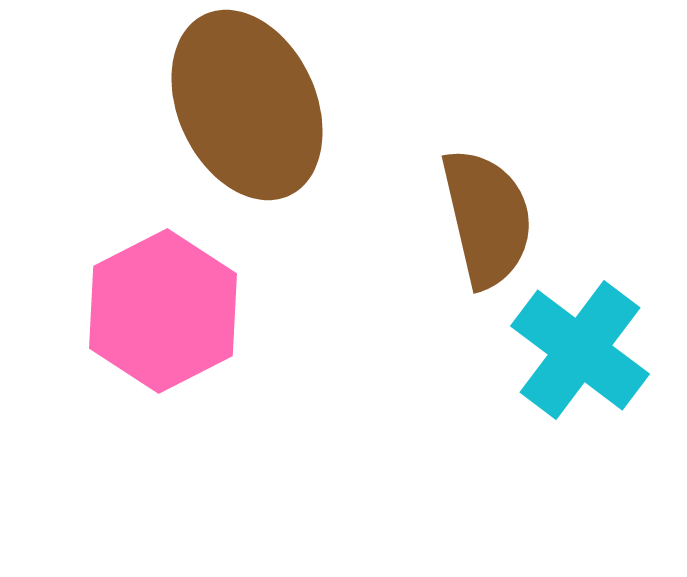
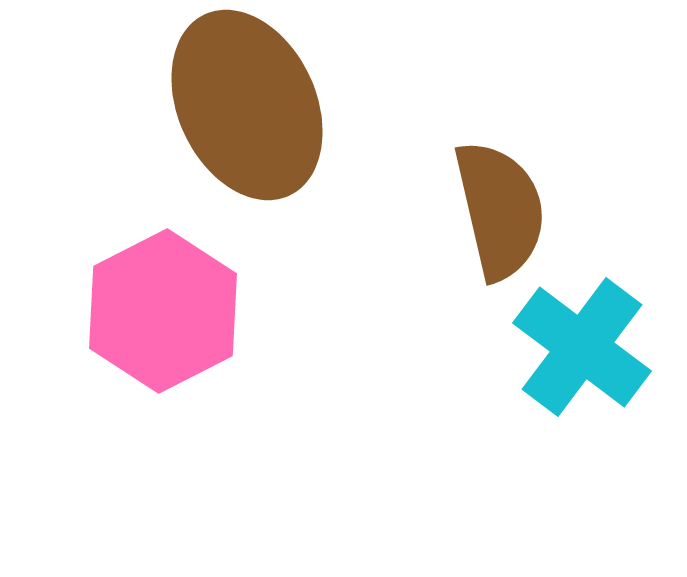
brown semicircle: moved 13 px right, 8 px up
cyan cross: moved 2 px right, 3 px up
